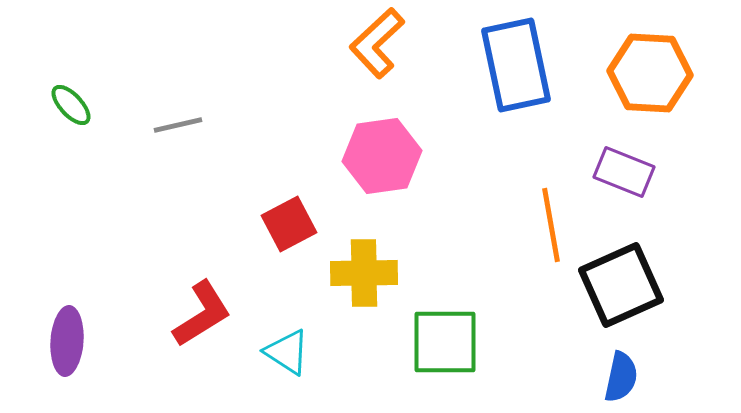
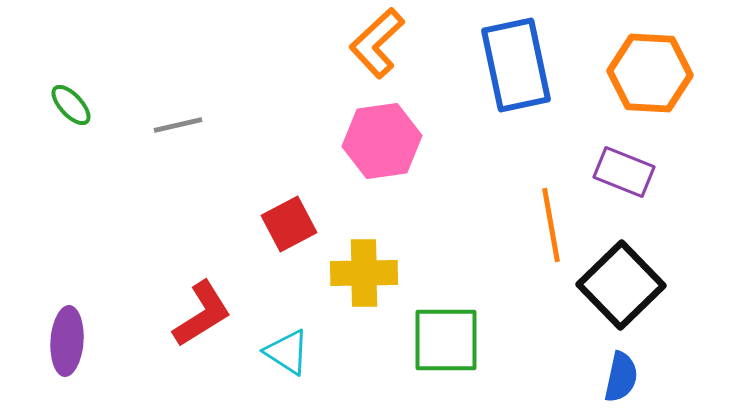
pink hexagon: moved 15 px up
black square: rotated 20 degrees counterclockwise
green square: moved 1 px right, 2 px up
